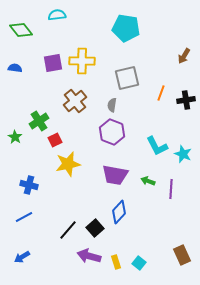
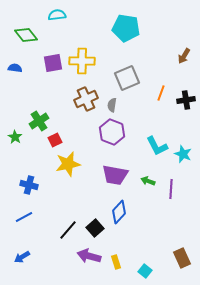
green diamond: moved 5 px right, 5 px down
gray square: rotated 10 degrees counterclockwise
brown cross: moved 11 px right, 2 px up; rotated 15 degrees clockwise
brown rectangle: moved 3 px down
cyan square: moved 6 px right, 8 px down
